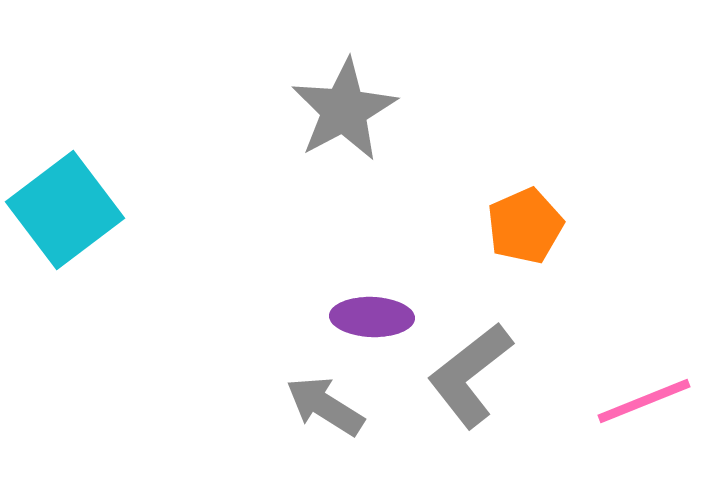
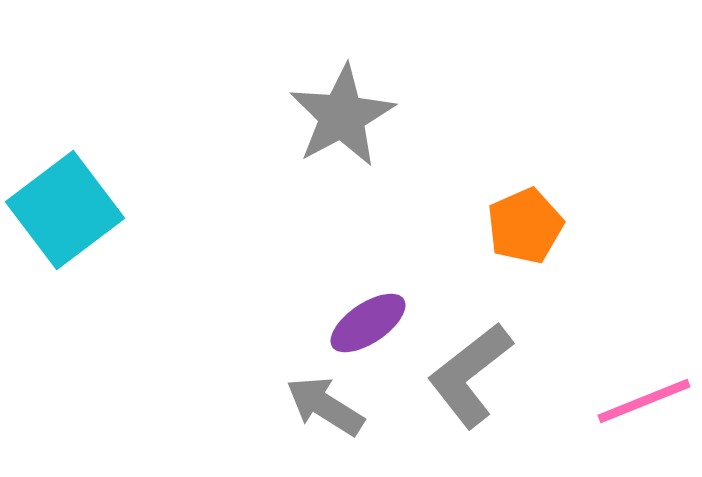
gray star: moved 2 px left, 6 px down
purple ellipse: moved 4 px left, 6 px down; rotated 36 degrees counterclockwise
